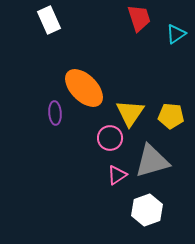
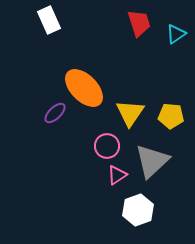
red trapezoid: moved 5 px down
purple ellipse: rotated 50 degrees clockwise
pink circle: moved 3 px left, 8 px down
gray triangle: rotated 27 degrees counterclockwise
white hexagon: moved 9 px left
